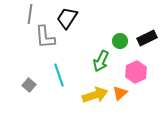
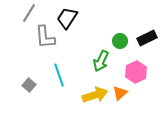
gray line: moved 1 px left, 1 px up; rotated 24 degrees clockwise
